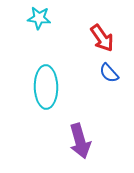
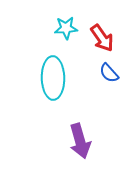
cyan star: moved 27 px right, 10 px down; rotated 10 degrees counterclockwise
cyan ellipse: moved 7 px right, 9 px up
